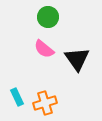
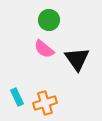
green circle: moved 1 px right, 3 px down
